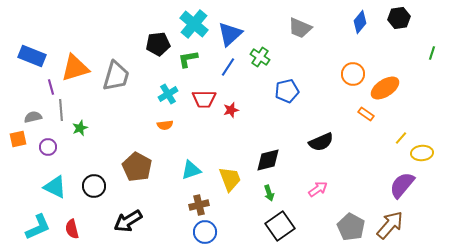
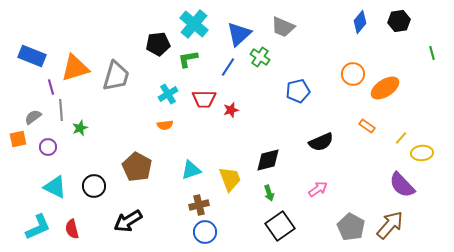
black hexagon at (399, 18): moved 3 px down
gray trapezoid at (300, 28): moved 17 px left, 1 px up
blue triangle at (230, 34): moved 9 px right
green line at (432, 53): rotated 32 degrees counterclockwise
blue pentagon at (287, 91): moved 11 px right
orange rectangle at (366, 114): moved 1 px right, 12 px down
gray semicircle at (33, 117): rotated 24 degrees counterclockwise
purple semicircle at (402, 185): rotated 84 degrees counterclockwise
